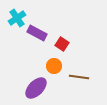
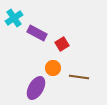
cyan cross: moved 3 px left
red square: rotated 24 degrees clockwise
orange circle: moved 1 px left, 2 px down
purple ellipse: rotated 15 degrees counterclockwise
